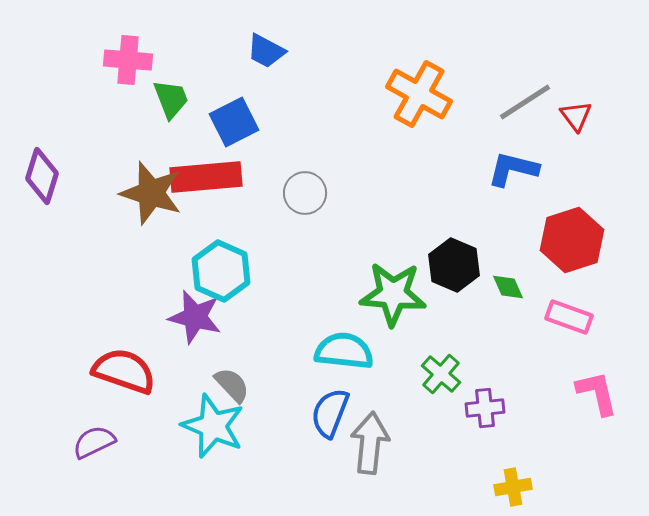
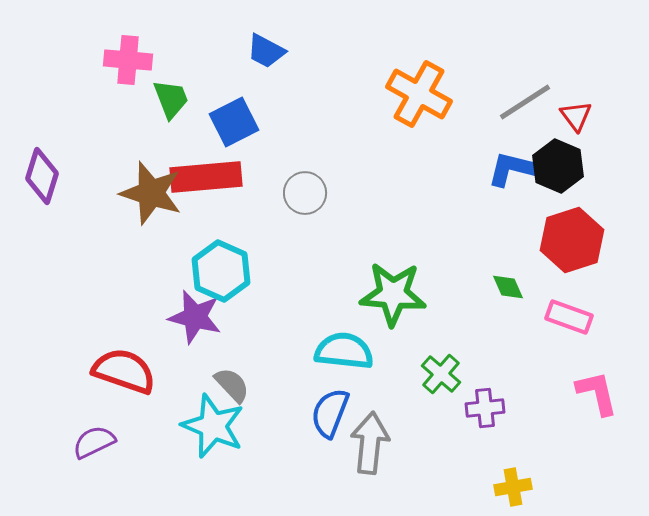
black hexagon: moved 104 px right, 99 px up
